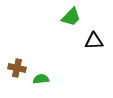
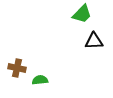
green trapezoid: moved 11 px right, 3 px up
green semicircle: moved 1 px left, 1 px down
